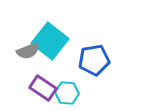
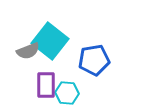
purple rectangle: moved 3 px right, 3 px up; rotated 56 degrees clockwise
